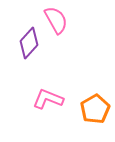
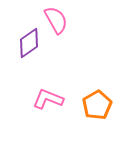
purple diamond: rotated 12 degrees clockwise
orange pentagon: moved 2 px right, 4 px up
